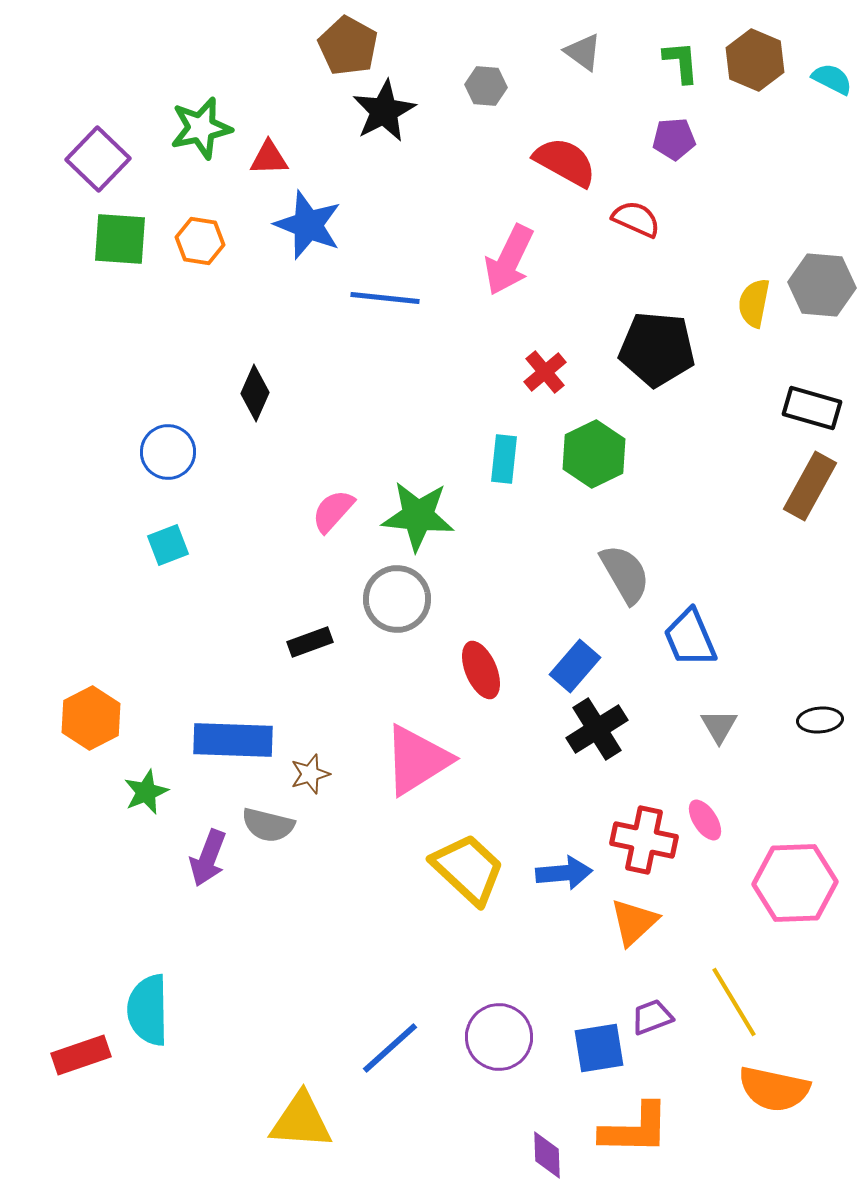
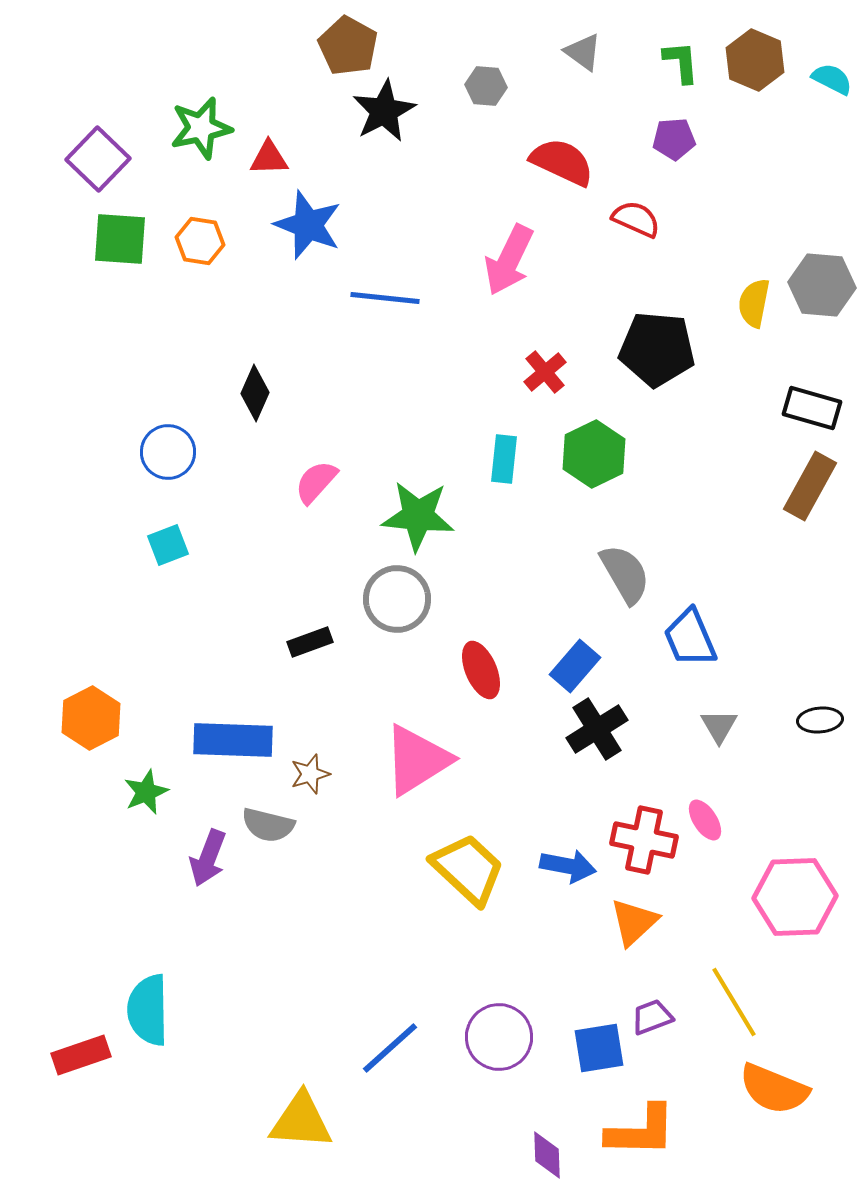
red semicircle at (565, 162): moved 3 px left; rotated 4 degrees counterclockwise
pink semicircle at (333, 511): moved 17 px left, 29 px up
blue arrow at (564, 873): moved 4 px right, 7 px up; rotated 16 degrees clockwise
pink hexagon at (795, 883): moved 14 px down
orange semicircle at (774, 1089): rotated 10 degrees clockwise
orange L-shape at (635, 1129): moved 6 px right, 2 px down
